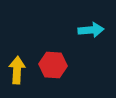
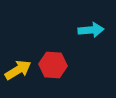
yellow arrow: moved 1 px right; rotated 56 degrees clockwise
